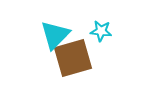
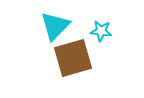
cyan triangle: moved 9 px up
